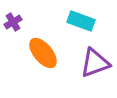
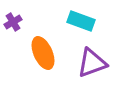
orange ellipse: rotated 16 degrees clockwise
purple triangle: moved 3 px left
